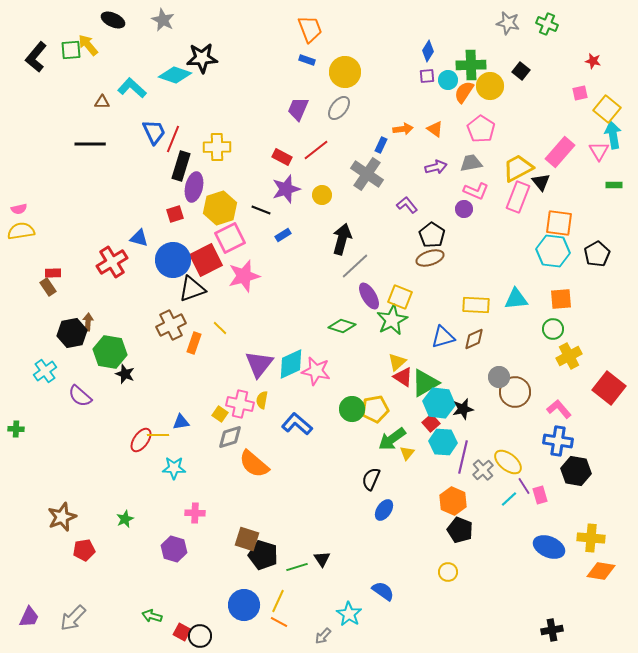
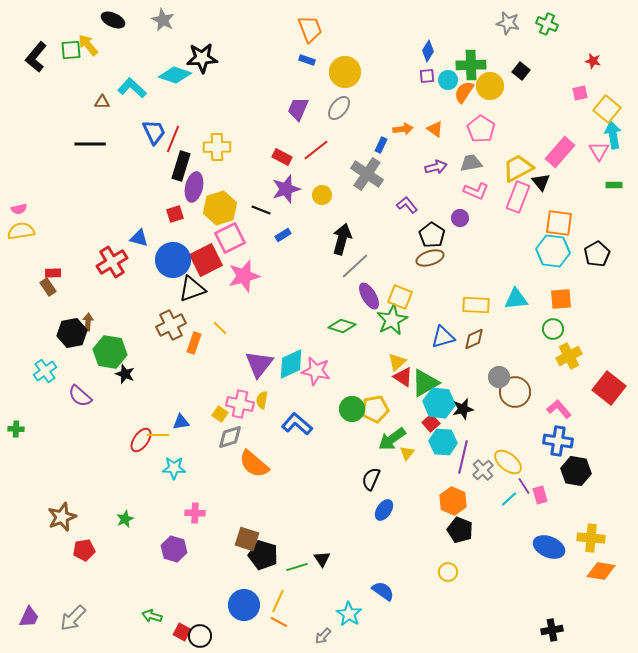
purple circle at (464, 209): moved 4 px left, 9 px down
